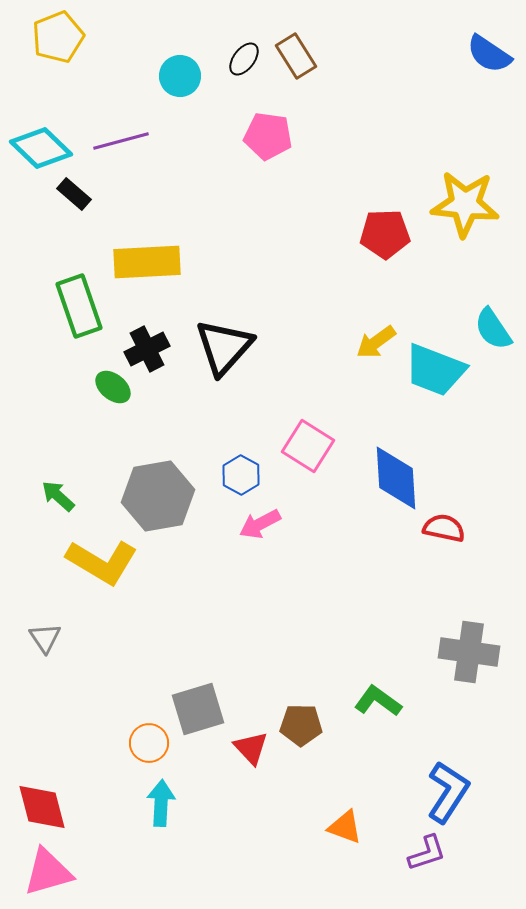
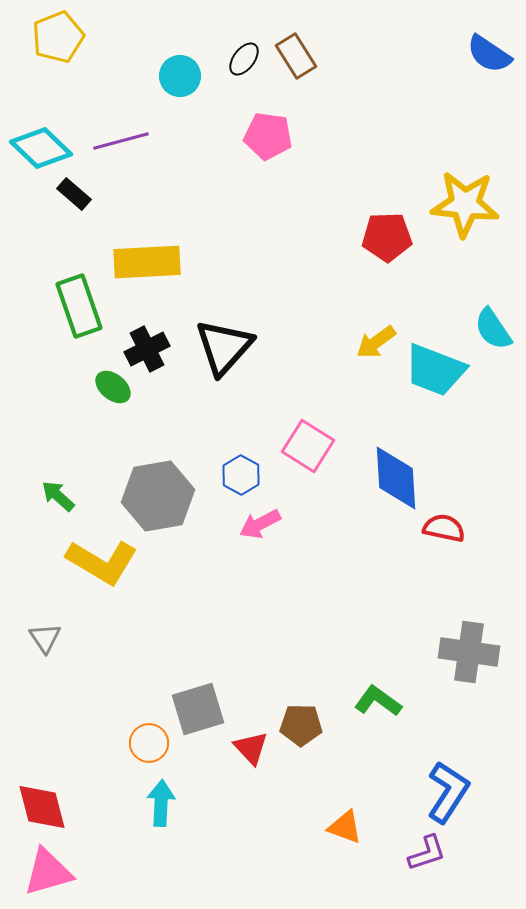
red pentagon: moved 2 px right, 3 px down
